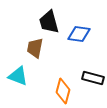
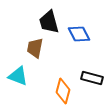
blue diamond: rotated 55 degrees clockwise
black rectangle: moved 1 px left
